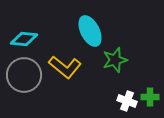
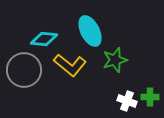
cyan diamond: moved 20 px right
yellow L-shape: moved 5 px right, 2 px up
gray circle: moved 5 px up
